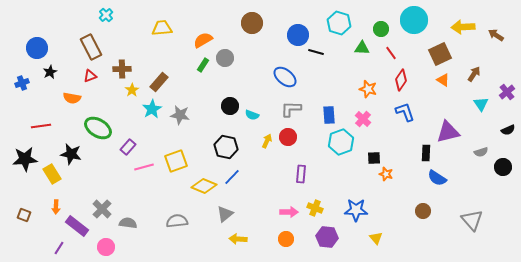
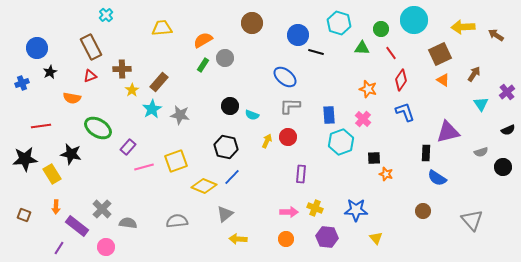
gray L-shape at (291, 109): moved 1 px left, 3 px up
